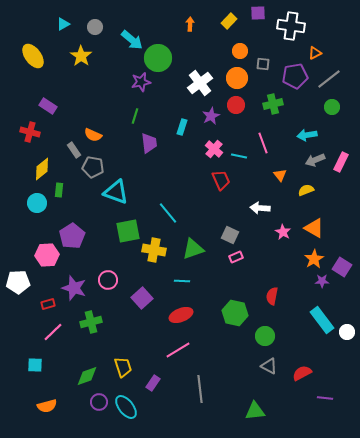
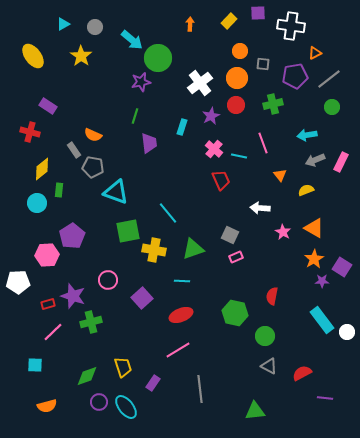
purple star at (74, 288): moved 1 px left, 8 px down
